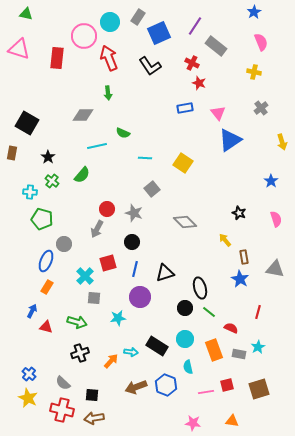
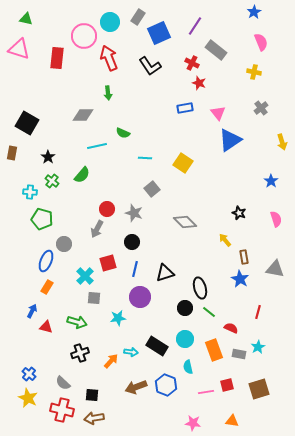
green triangle at (26, 14): moved 5 px down
gray rectangle at (216, 46): moved 4 px down
